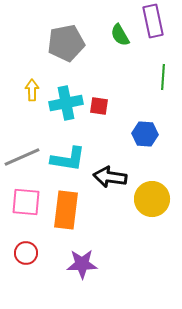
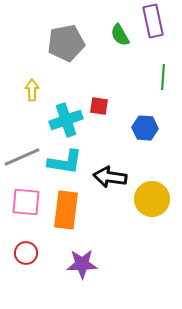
cyan cross: moved 17 px down; rotated 8 degrees counterclockwise
blue hexagon: moved 6 px up
cyan L-shape: moved 3 px left, 3 px down
